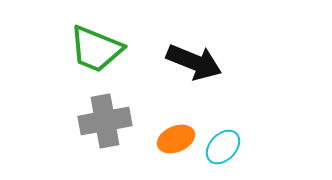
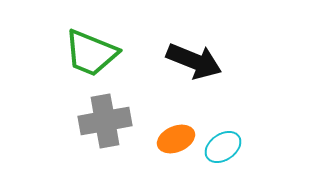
green trapezoid: moved 5 px left, 4 px down
black arrow: moved 1 px up
cyan ellipse: rotated 12 degrees clockwise
